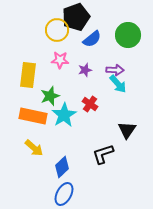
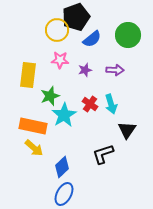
cyan arrow: moved 7 px left, 20 px down; rotated 24 degrees clockwise
orange rectangle: moved 10 px down
